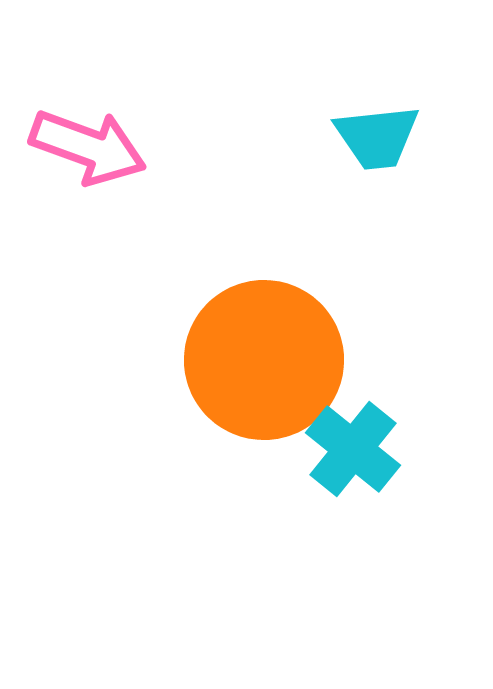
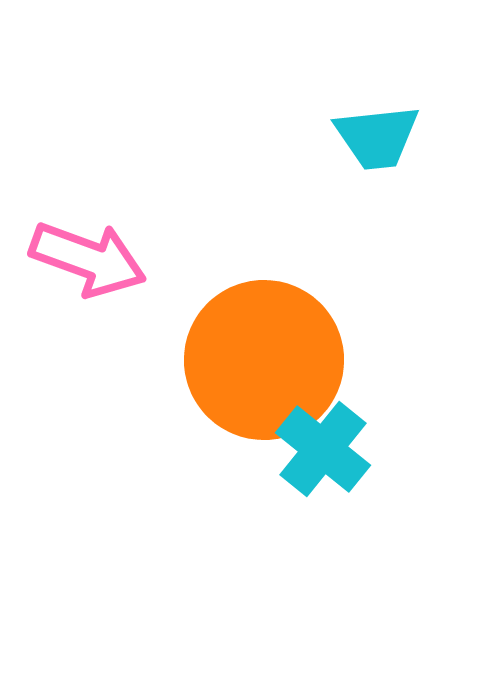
pink arrow: moved 112 px down
cyan cross: moved 30 px left
